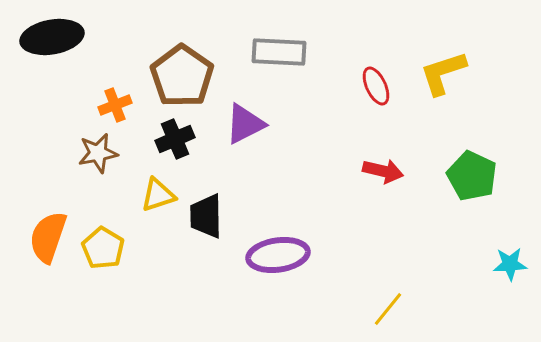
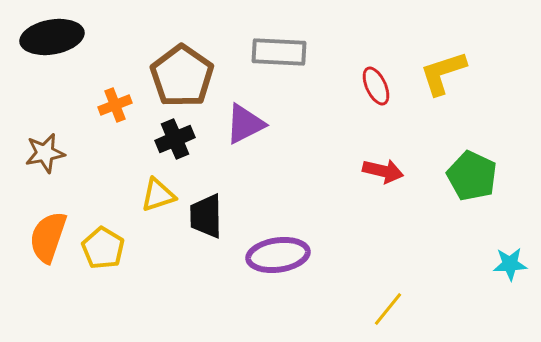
brown star: moved 53 px left
